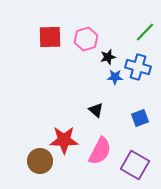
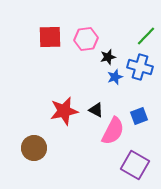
green line: moved 1 px right, 4 px down
pink hexagon: rotated 10 degrees clockwise
blue cross: moved 2 px right
blue star: rotated 21 degrees counterclockwise
black triangle: rotated 14 degrees counterclockwise
blue square: moved 1 px left, 2 px up
red star: moved 29 px up; rotated 12 degrees counterclockwise
pink semicircle: moved 13 px right, 20 px up
brown circle: moved 6 px left, 13 px up
